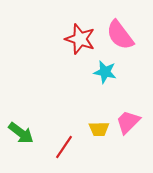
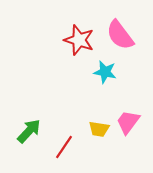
red star: moved 1 px left, 1 px down
pink trapezoid: rotated 8 degrees counterclockwise
yellow trapezoid: rotated 10 degrees clockwise
green arrow: moved 8 px right, 2 px up; rotated 84 degrees counterclockwise
